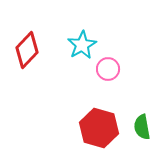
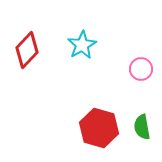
pink circle: moved 33 px right
